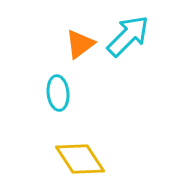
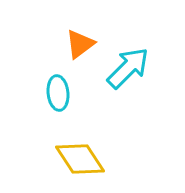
cyan arrow: moved 32 px down
